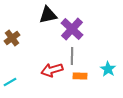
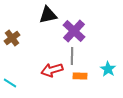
purple cross: moved 2 px right, 2 px down
cyan line: moved 1 px down; rotated 64 degrees clockwise
